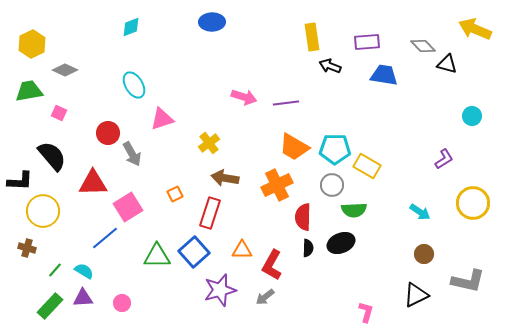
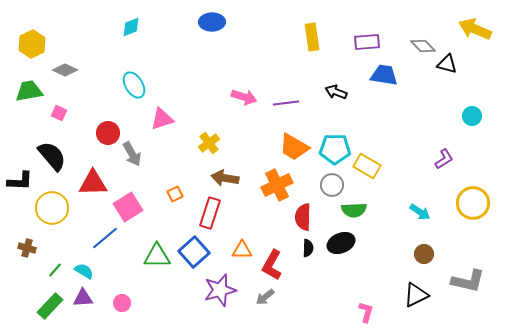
black arrow at (330, 66): moved 6 px right, 26 px down
yellow circle at (43, 211): moved 9 px right, 3 px up
